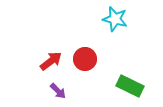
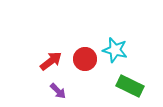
cyan star: moved 31 px down
